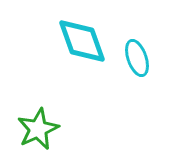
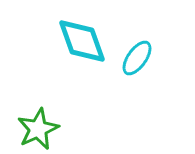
cyan ellipse: rotated 54 degrees clockwise
